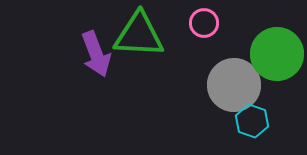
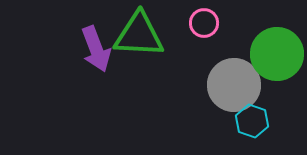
purple arrow: moved 5 px up
